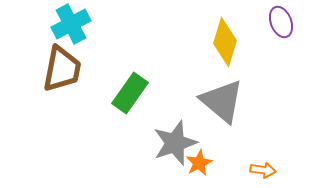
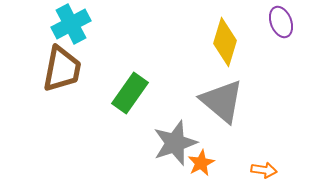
orange star: moved 2 px right
orange arrow: moved 1 px right
